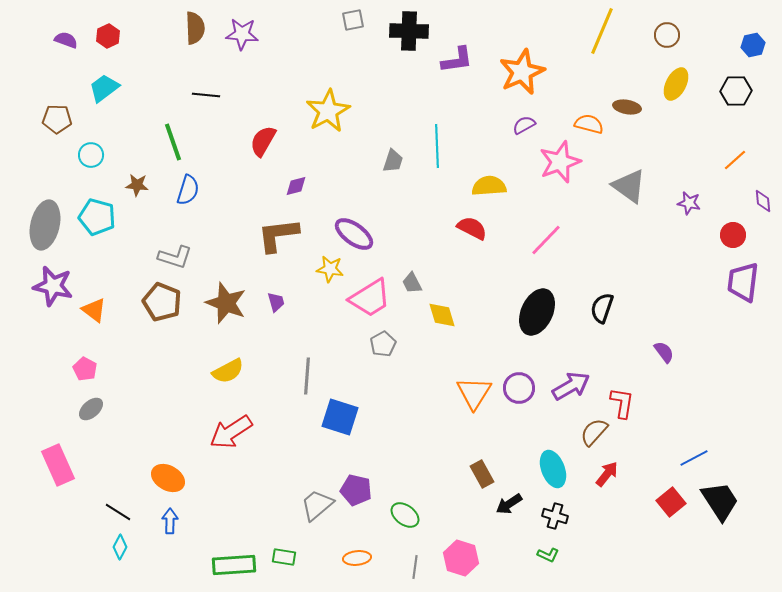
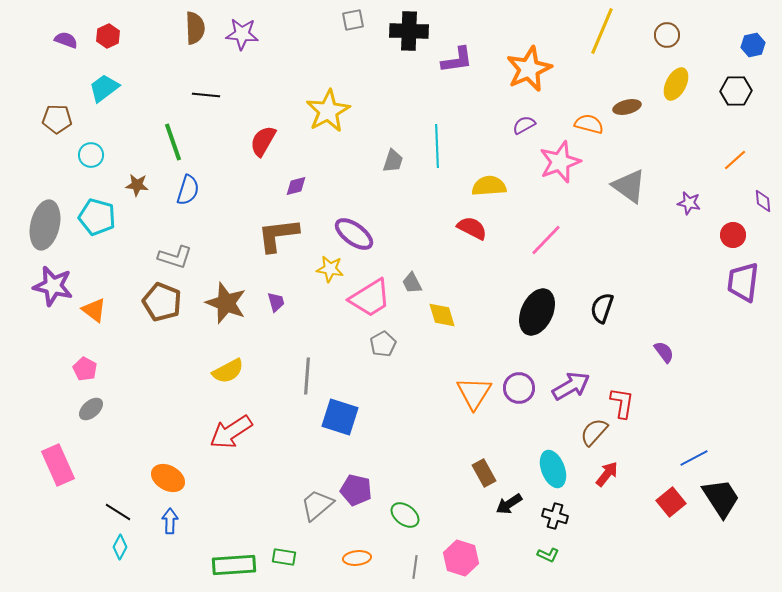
orange star at (522, 72): moved 7 px right, 3 px up
brown ellipse at (627, 107): rotated 24 degrees counterclockwise
brown rectangle at (482, 474): moved 2 px right, 1 px up
black trapezoid at (720, 501): moved 1 px right, 3 px up
